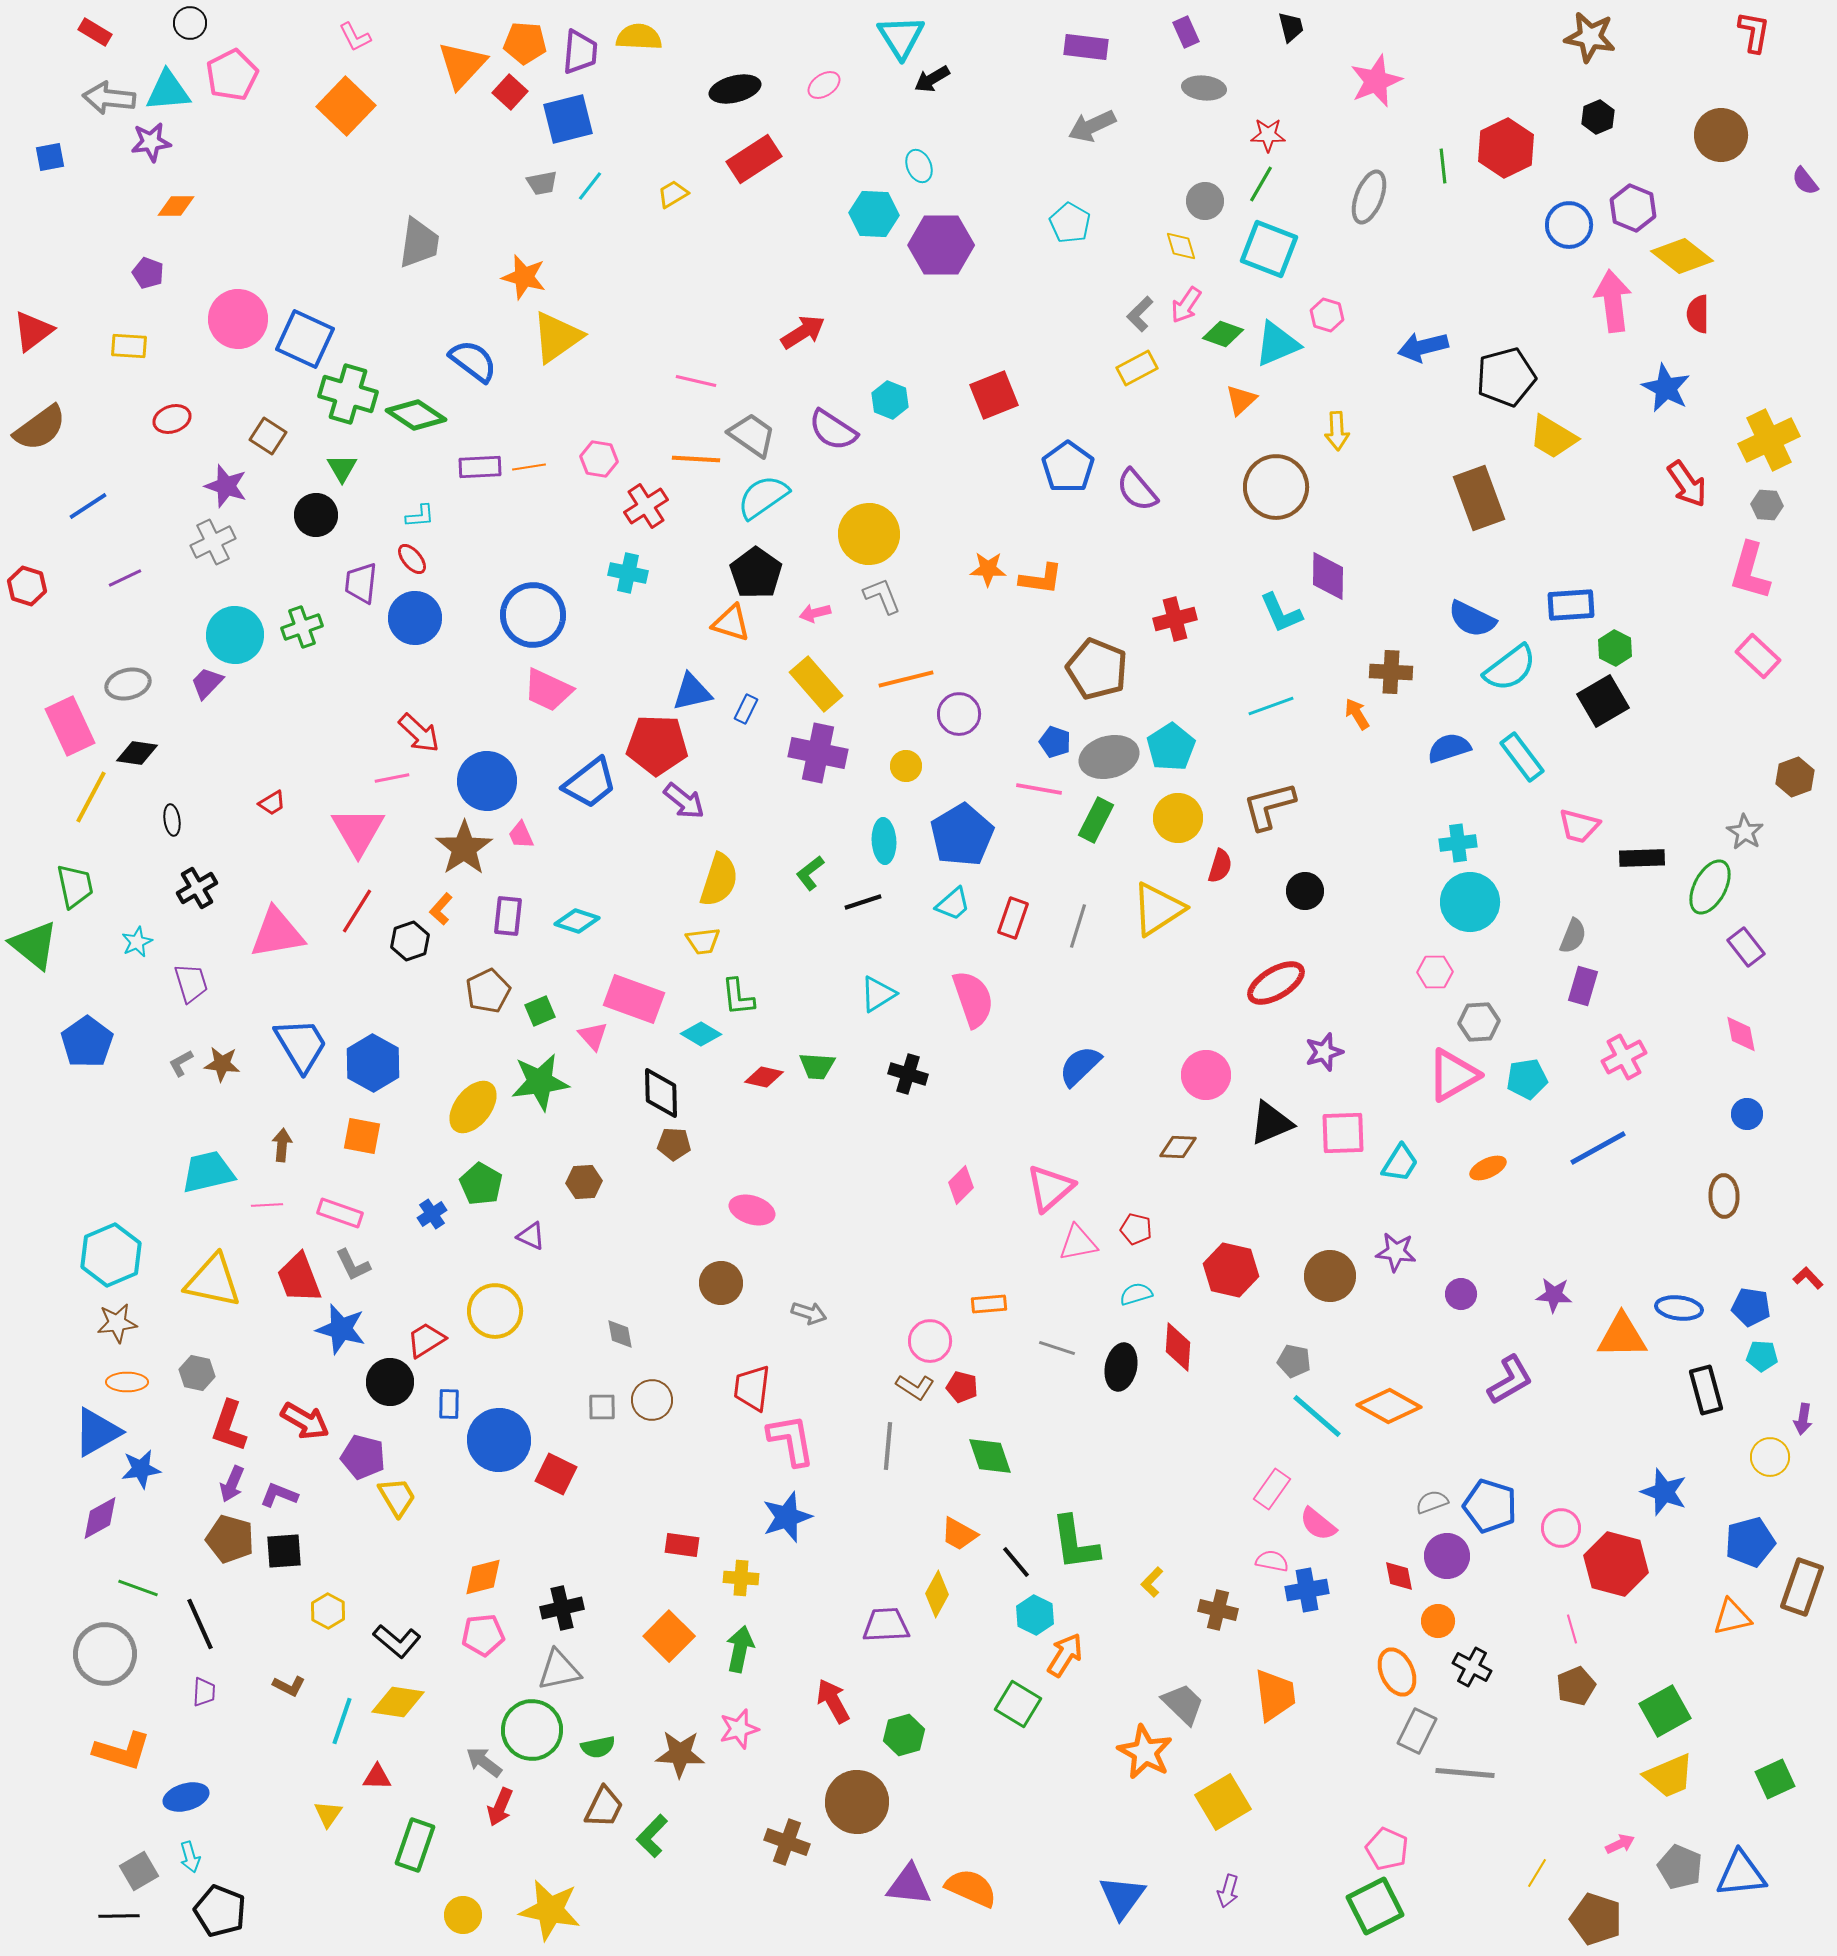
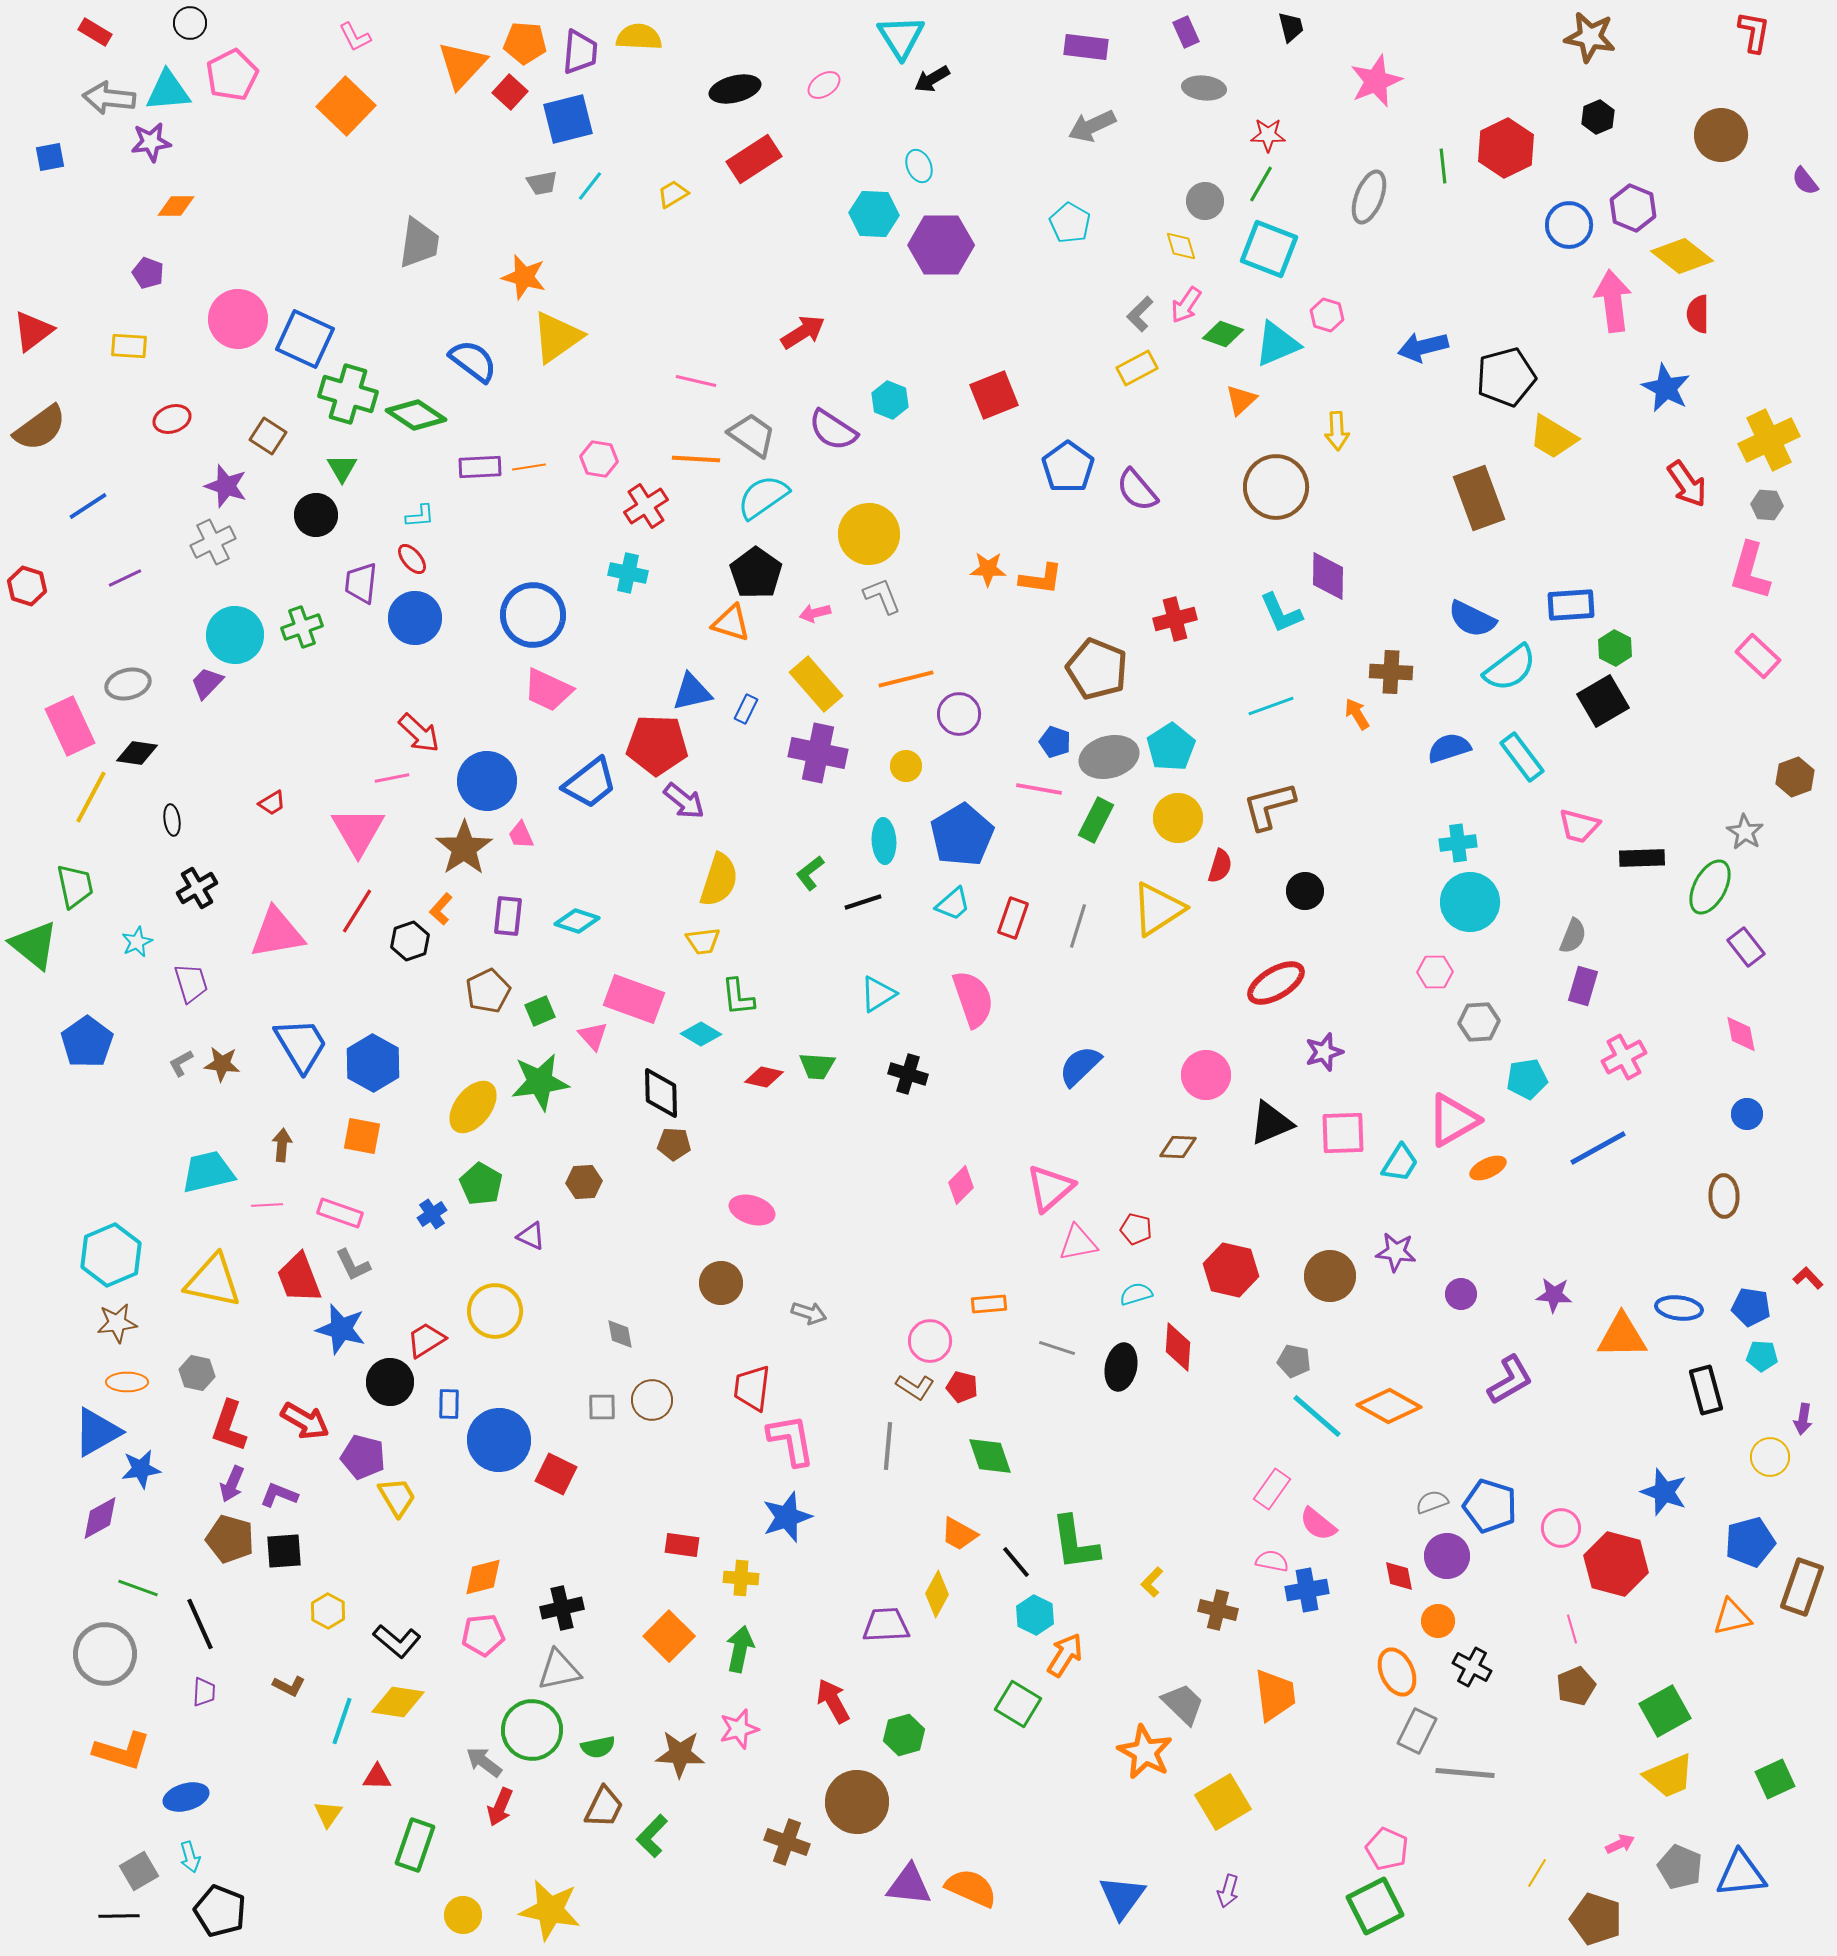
pink triangle at (1453, 1075): moved 45 px down
